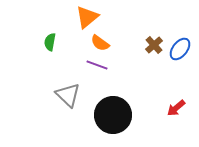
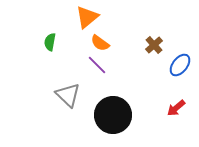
blue ellipse: moved 16 px down
purple line: rotated 25 degrees clockwise
